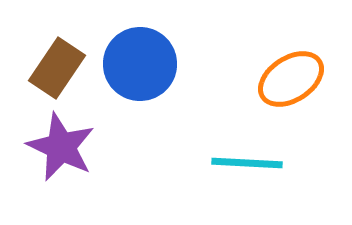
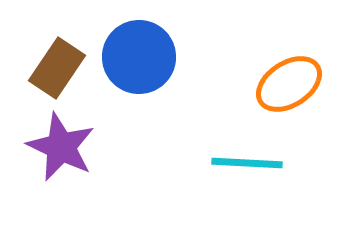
blue circle: moved 1 px left, 7 px up
orange ellipse: moved 2 px left, 5 px down
